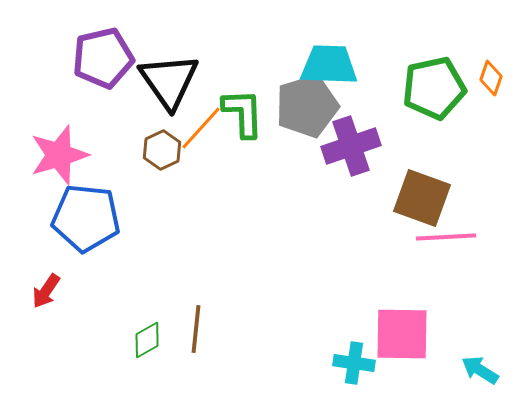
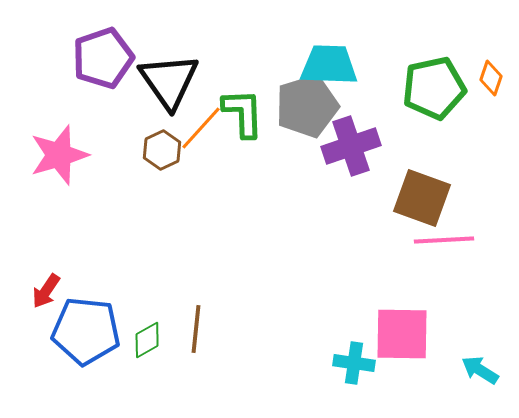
purple pentagon: rotated 6 degrees counterclockwise
blue pentagon: moved 113 px down
pink line: moved 2 px left, 3 px down
